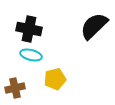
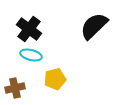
black cross: rotated 25 degrees clockwise
